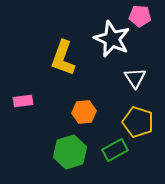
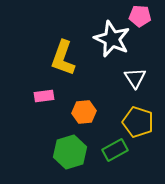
pink rectangle: moved 21 px right, 5 px up
